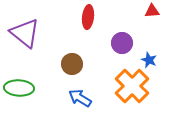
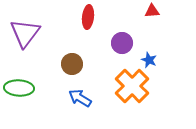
purple triangle: rotated 28 degrees clockwise
